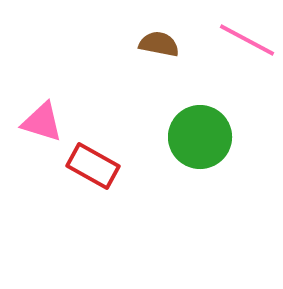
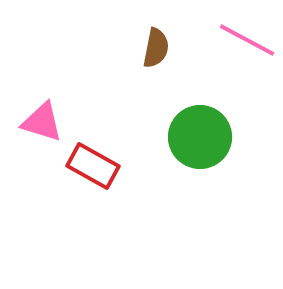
brown semicircle: moved 3 px left, 4 px down; rotated 90 degrees clockwise
